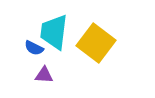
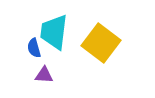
yellow square: moved 5 px right
blue semicircle: rotated 48 degrees clockwise
